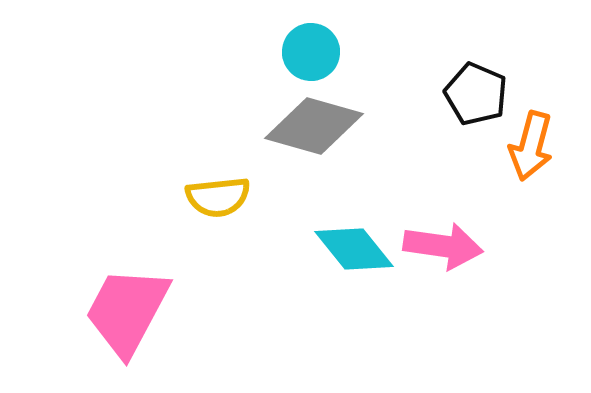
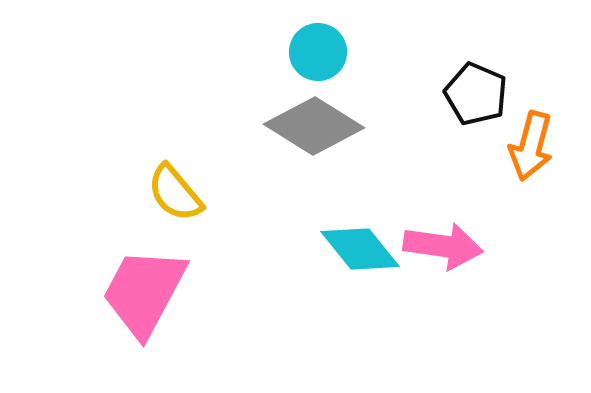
cyan circle: moved 7 px right
gray diamond: rotated 16 degrees clockwise
yellow semicircle: moved 43 px left, 4 px up; rotated 56 degrees clockwise
cyan diamond: moved 6 px right
pink trapezoid: moved 17 px right, 19 px up
